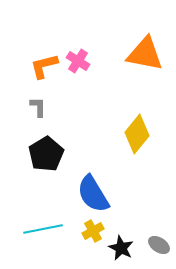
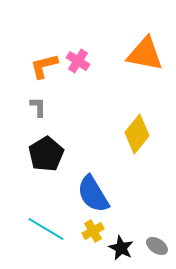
cyan line: moved 3 px right; rotated 42 degrees clockwise
gray ellipse: moved 2 px left, 1 px down
